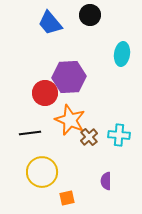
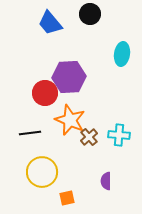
black circle: moved 1 px up
